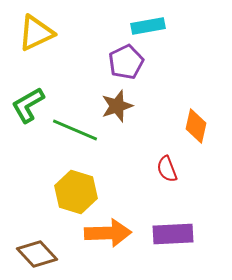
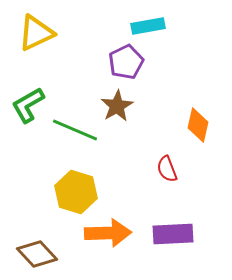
brown star: rotated 12 degrees counterclockwise
orange diamond: moved 2 px right, 1 px up
